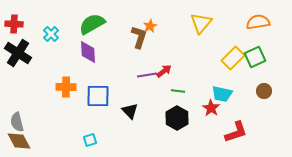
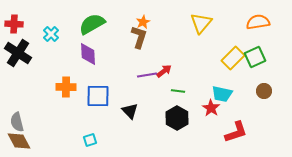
orange star: moved 7 px left, 4 px up
purple diamond: moved 2 px down
